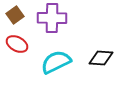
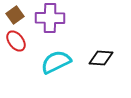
purple cross: moved 2 px left
red ellipse: moved 1 px left, 3 px up; rotated 25 degrees clockwise
